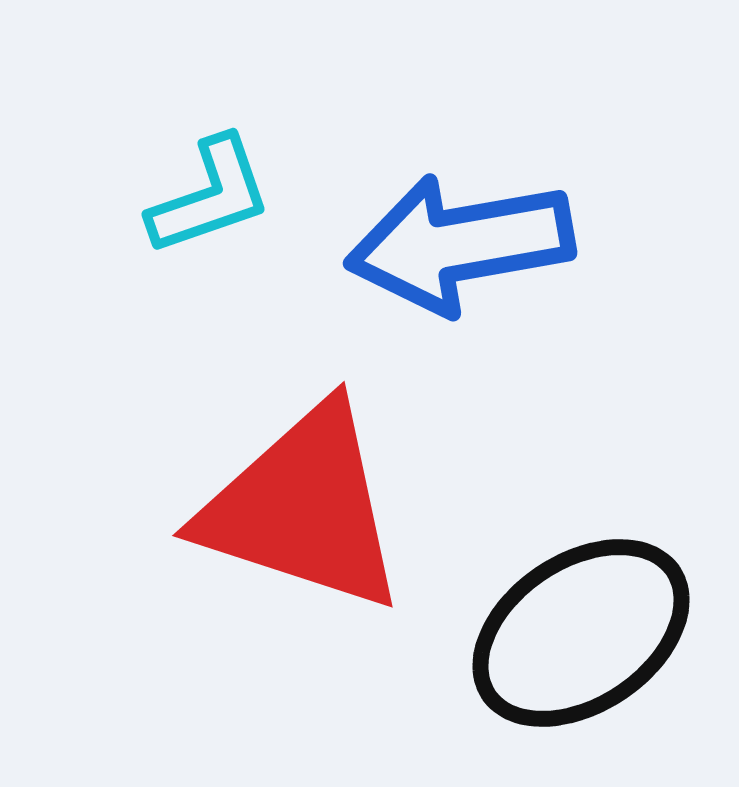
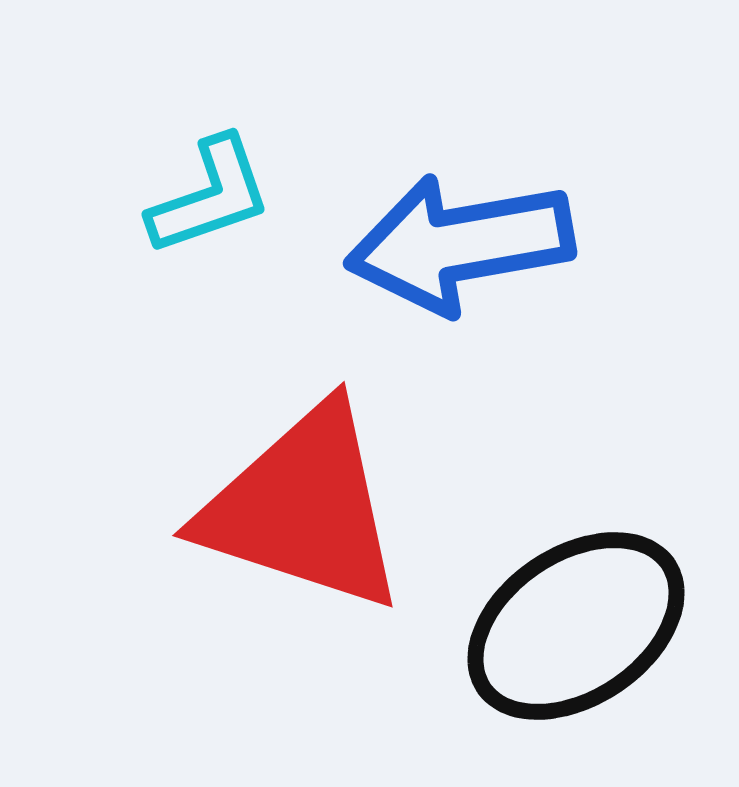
black ellipse: moved 5 px left, 7 px up
